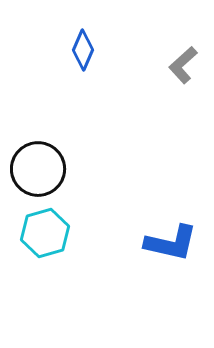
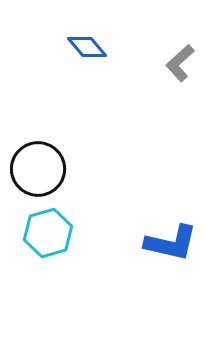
blue diamond: moved 4 px right, 3 px up; rotated 63 degrees counterclockwise
gray L-shape: moved 3 px left, 2 px up
cyan hexagon: moved 3 px right
